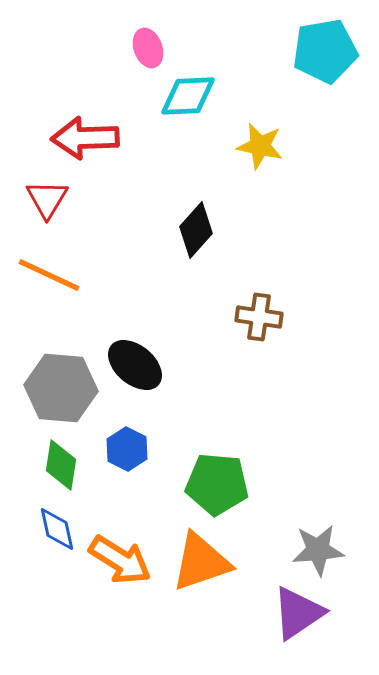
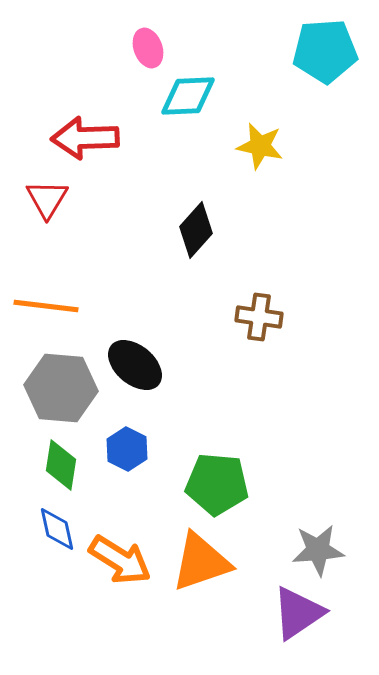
cyan pentagon: rotated 6 degrees clockwise
orange line: moved 3 px left, 31 px down; rotated 18 degrees counterclockwise
